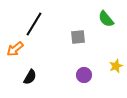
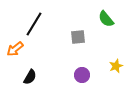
purple circle: moved 2 px left
